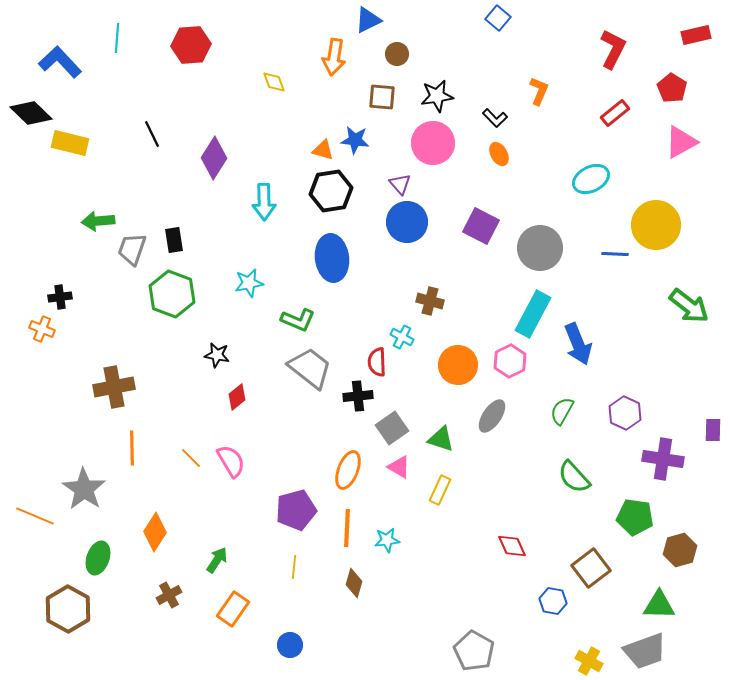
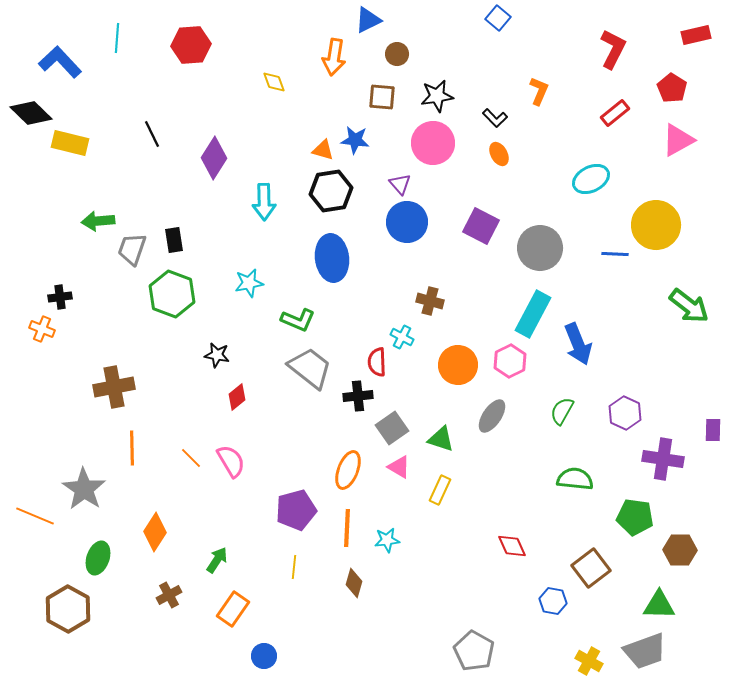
pink triangle at (681, 142): moved 3 px left, 2 px up
green semicircle at (574, 477): moved 1 px right, 2 px down; rotated 138 degrees clockwise
brown hexagon at (680, 550): rotated 16 degrees clockwise
blue circle at (290, 645): moved 26 px left, 11 px down
